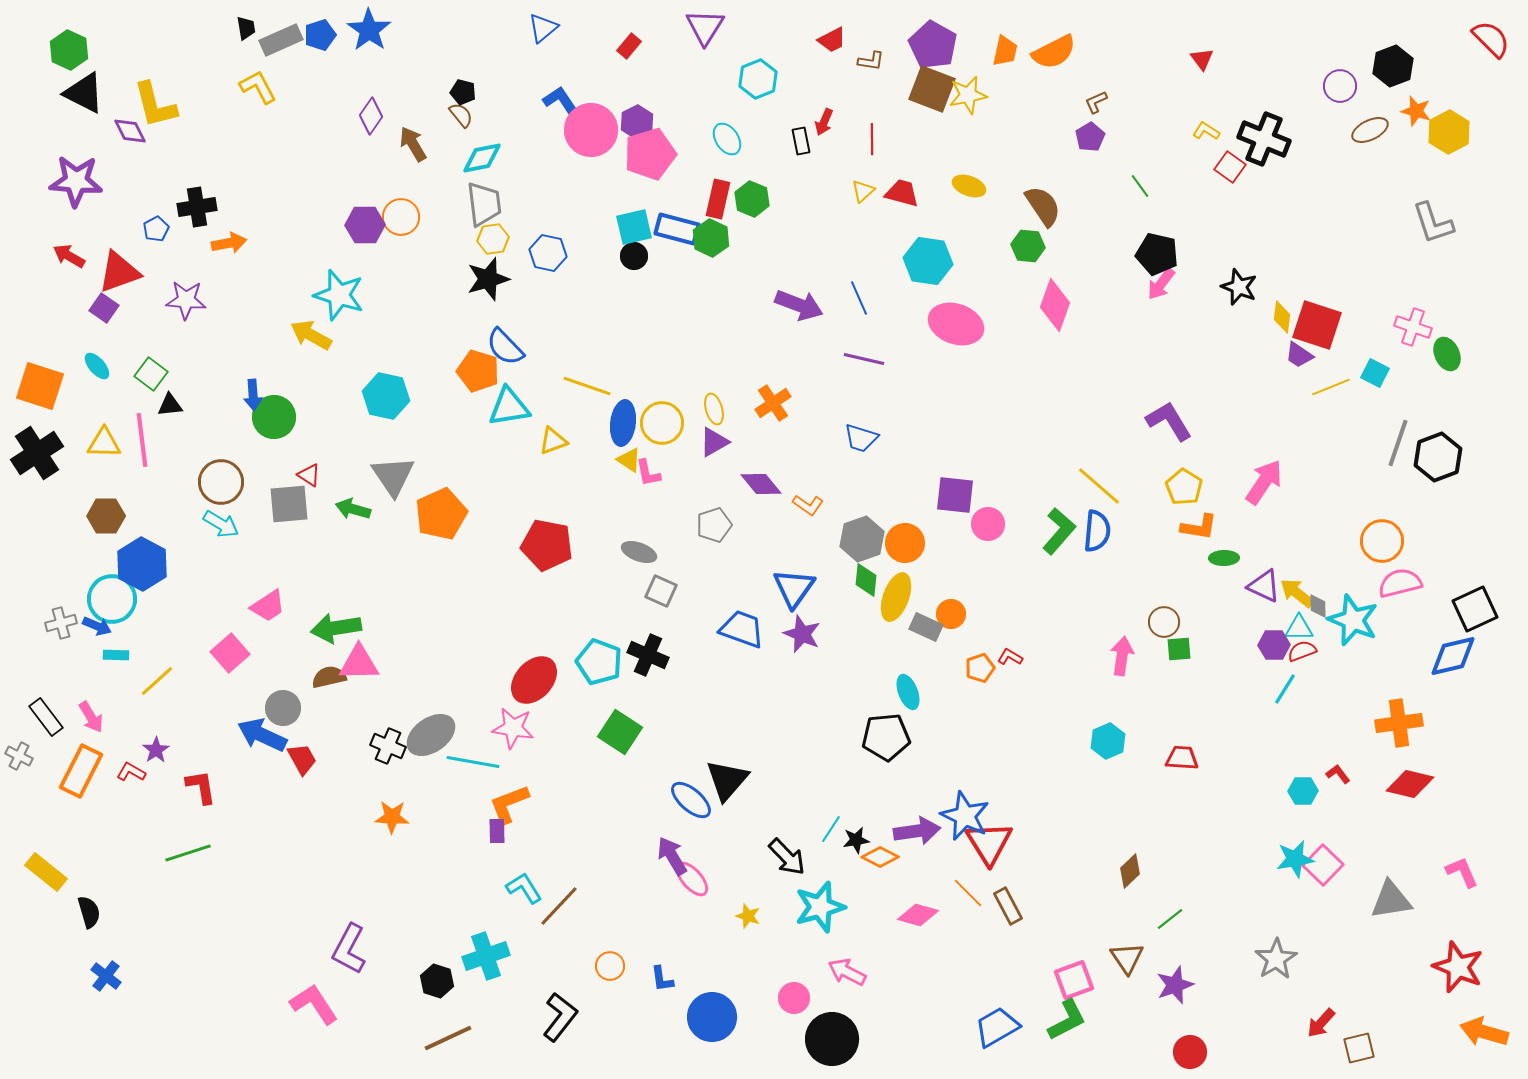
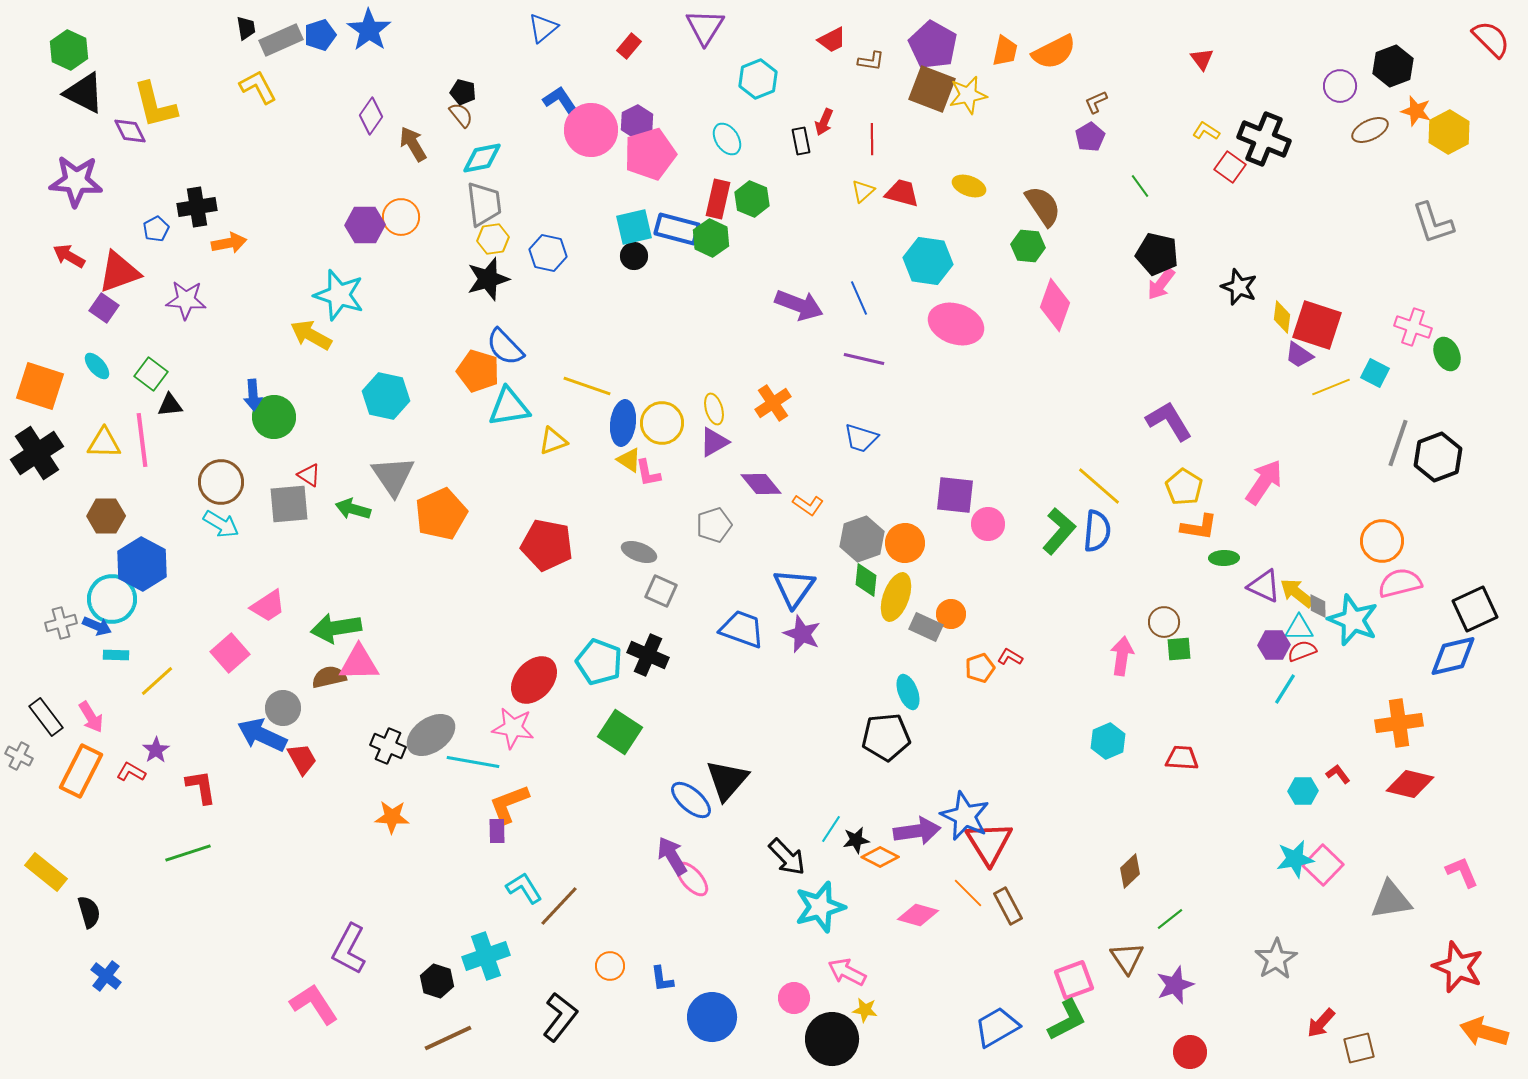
yellow star at (748, 916): moved 117 px right, 94 px down; rotated 10 degrees counterclockwise
